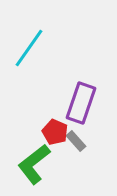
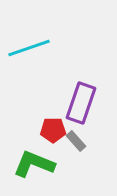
cyan line: rotated 36 degrees clockwise
red pentagon: moved 2 px left, 2 px up; rotated 25 degrees counterclockwise
green L-shape: rotated 60 degrees clockwise
